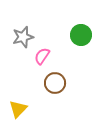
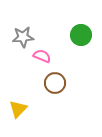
gray star: rotated 10 degrees clockwise
pink semicircle: rotated 78 degrees clockwise
